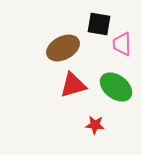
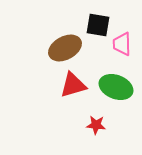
black square: moved 1 px left, 1 px down
brown ellipse: moved 2 px right
green ellipse: rotated 16 degrees counterclockwise
red star: moved 1 px right
